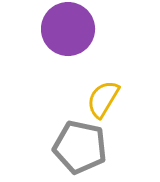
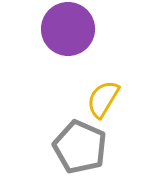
gray pentagon: rotated 12 degrees clockwise
